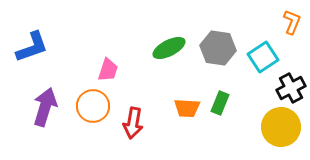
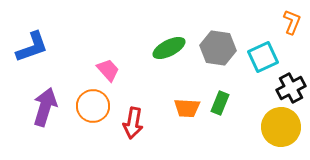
cyan square: rotated 8 degrees clockwise
pink trapezoid: rotated 60 degrees counterclockwise
